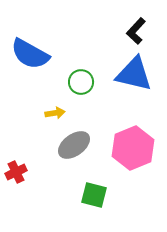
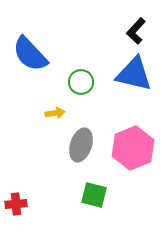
blue semicircle: rotated 18 degrees clockwise
gray ellipse: moved 7 px right; rotated 36 degrees counterclockwise
red cross: moved 32 px down; rotated 20 degrees clockwise
